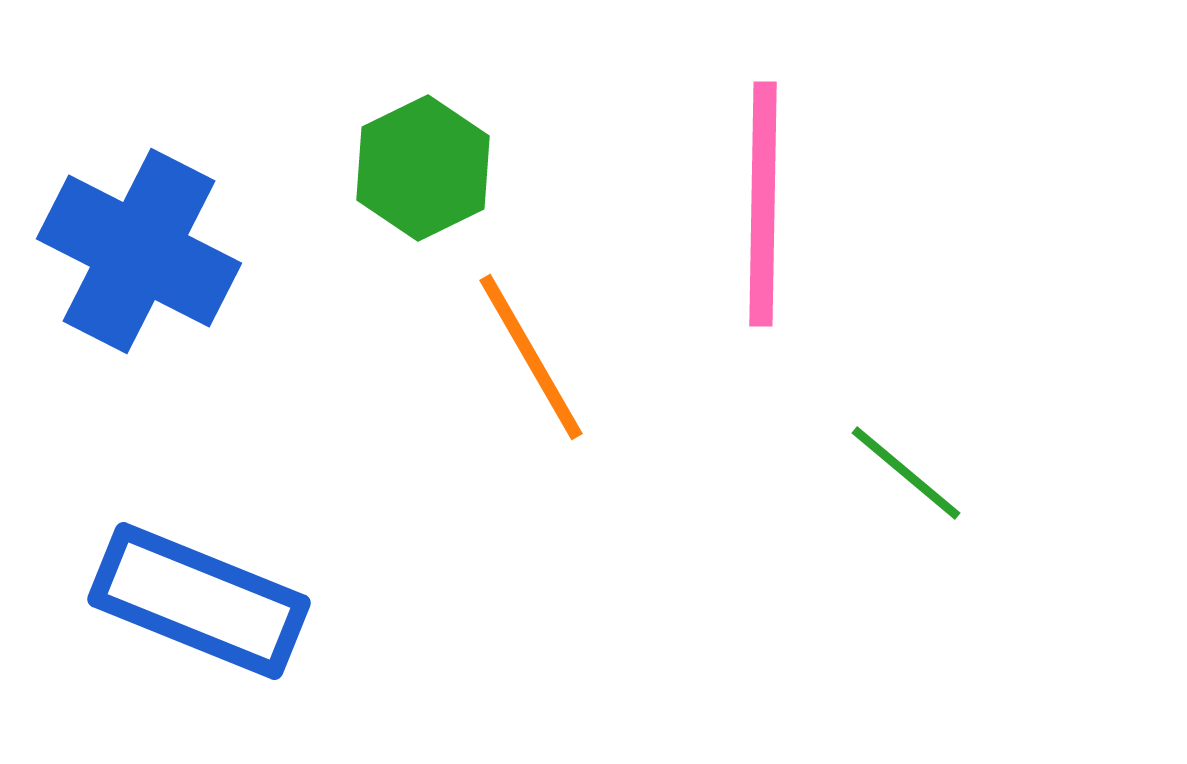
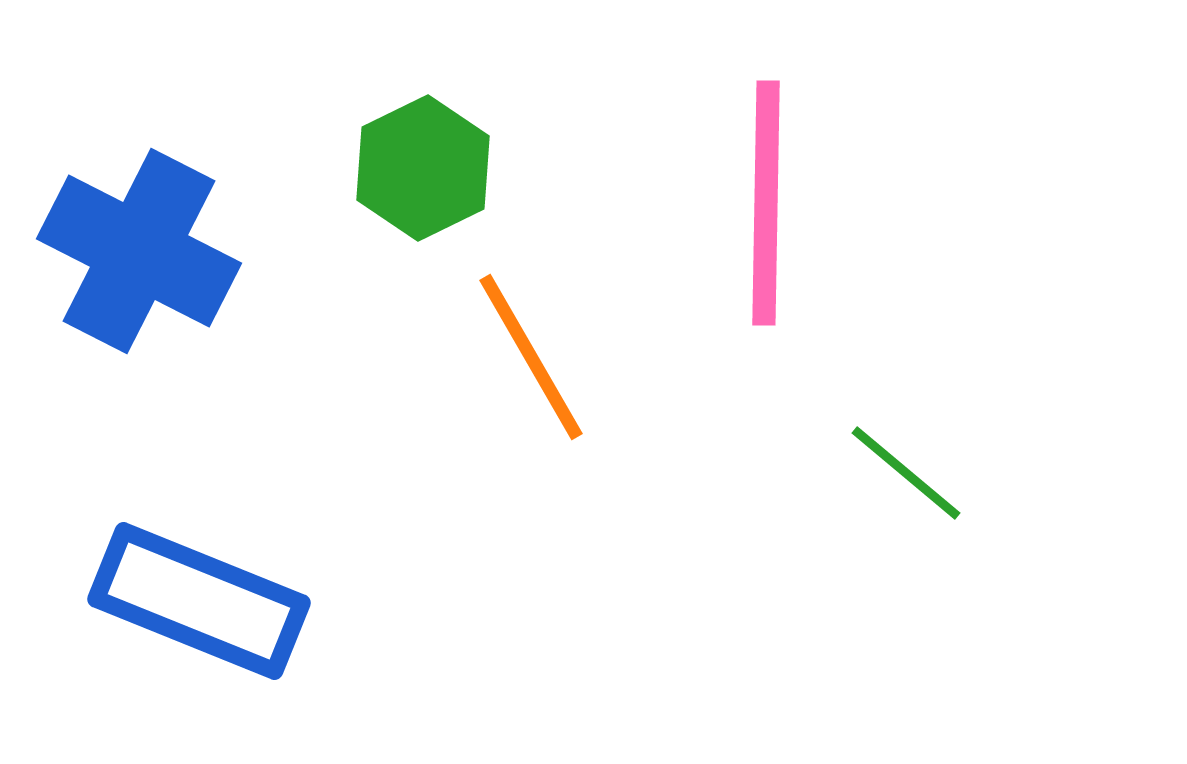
pink line: moved 3 px right, 1 px up
